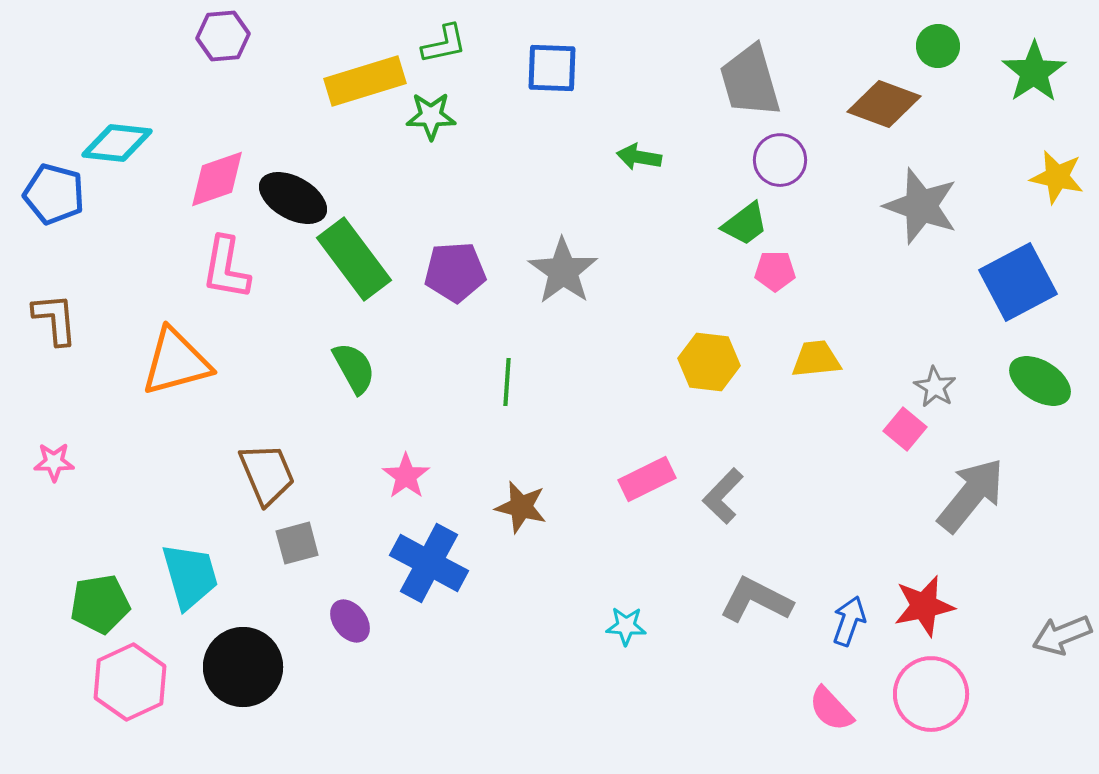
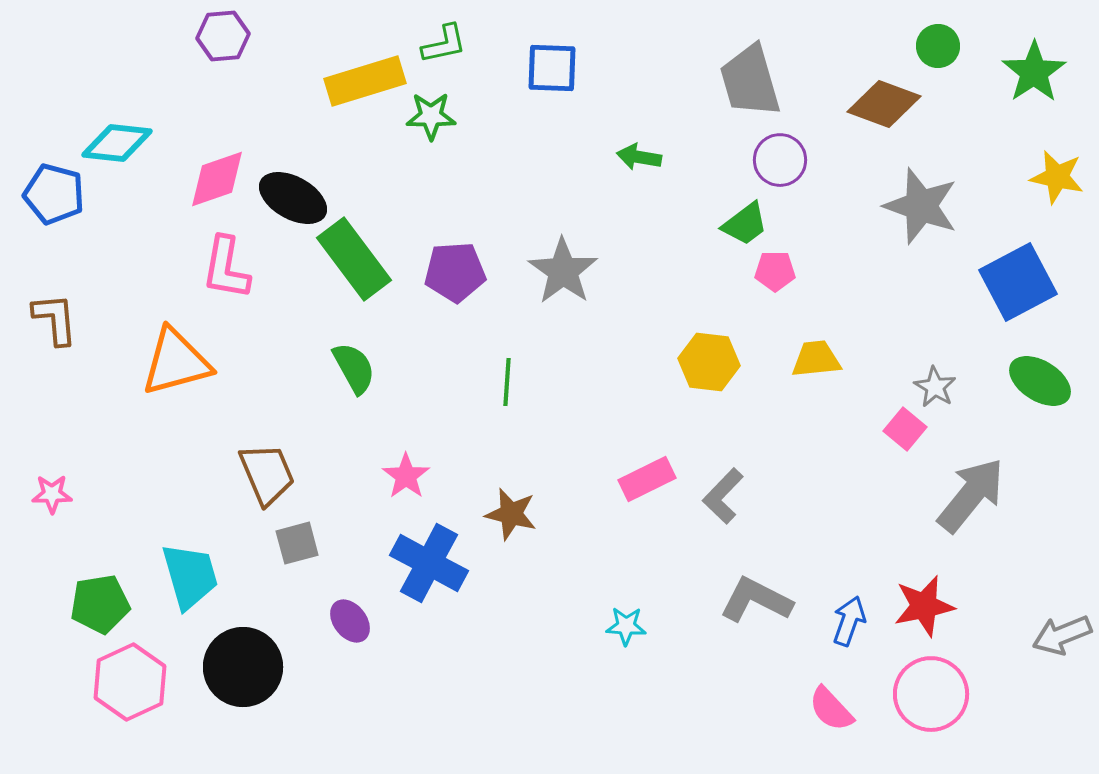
pink star at (54, 462): moved 2 px left, 32 px down
brown star at (521, 507): moved 10 px left, 7 px down
